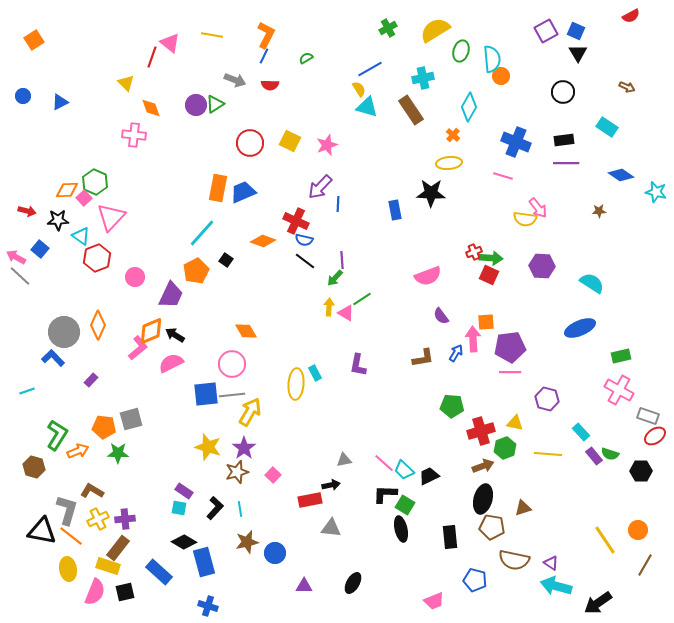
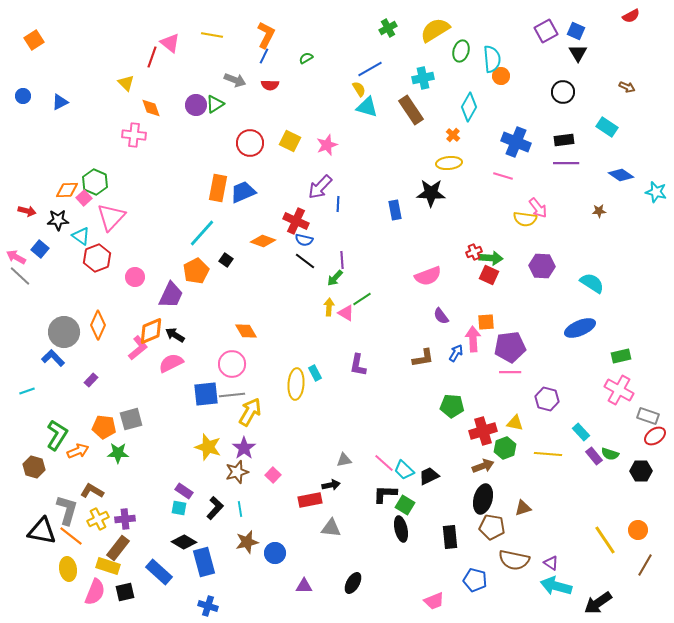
red cross at (481, 431): moved 2 px right
